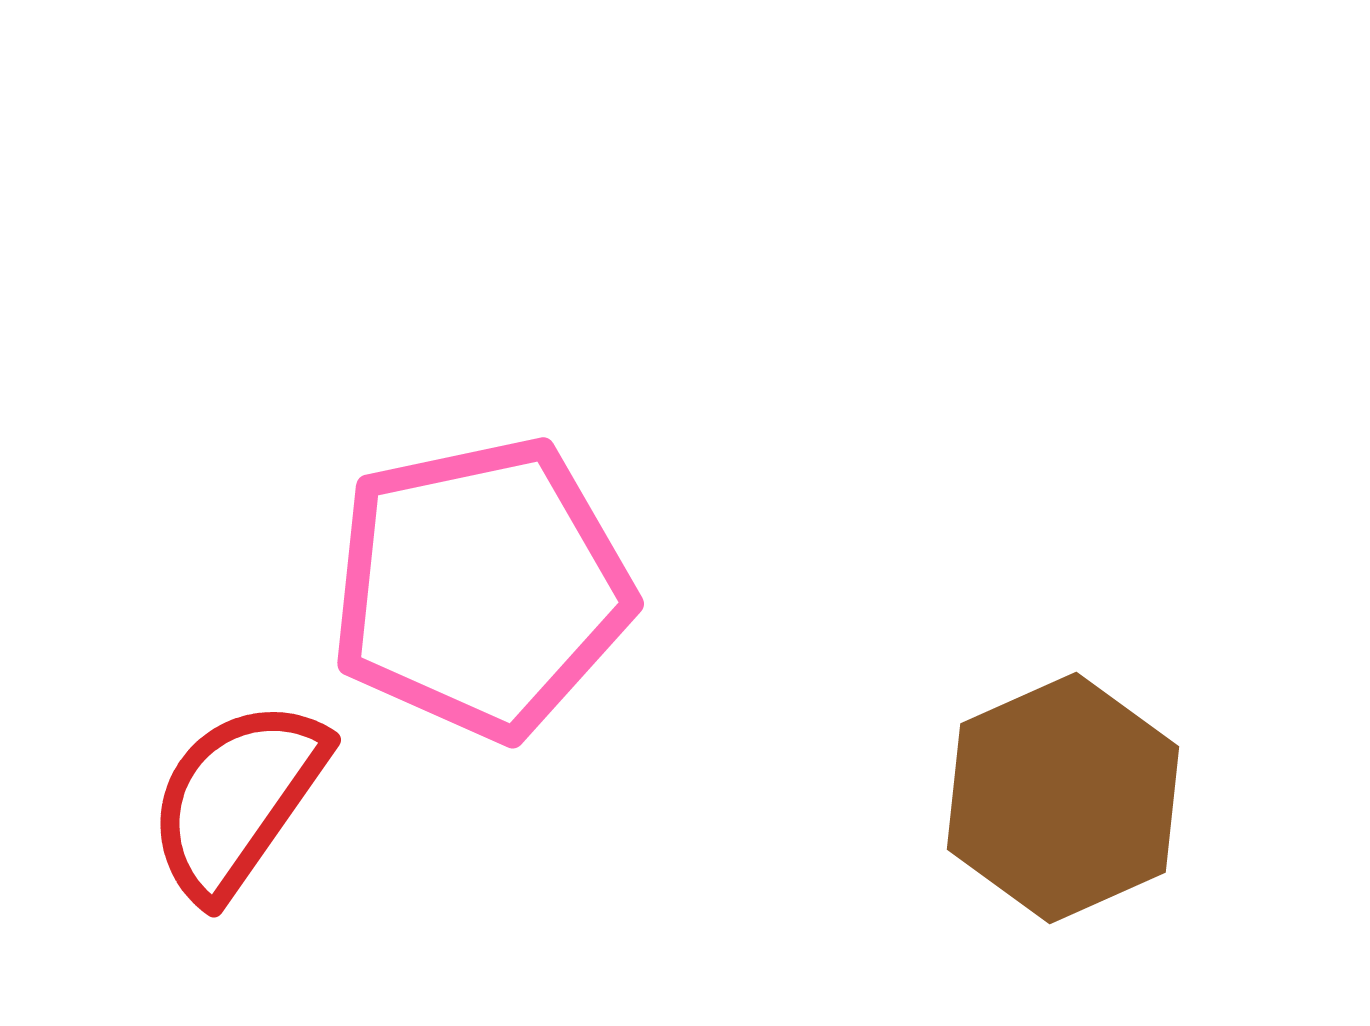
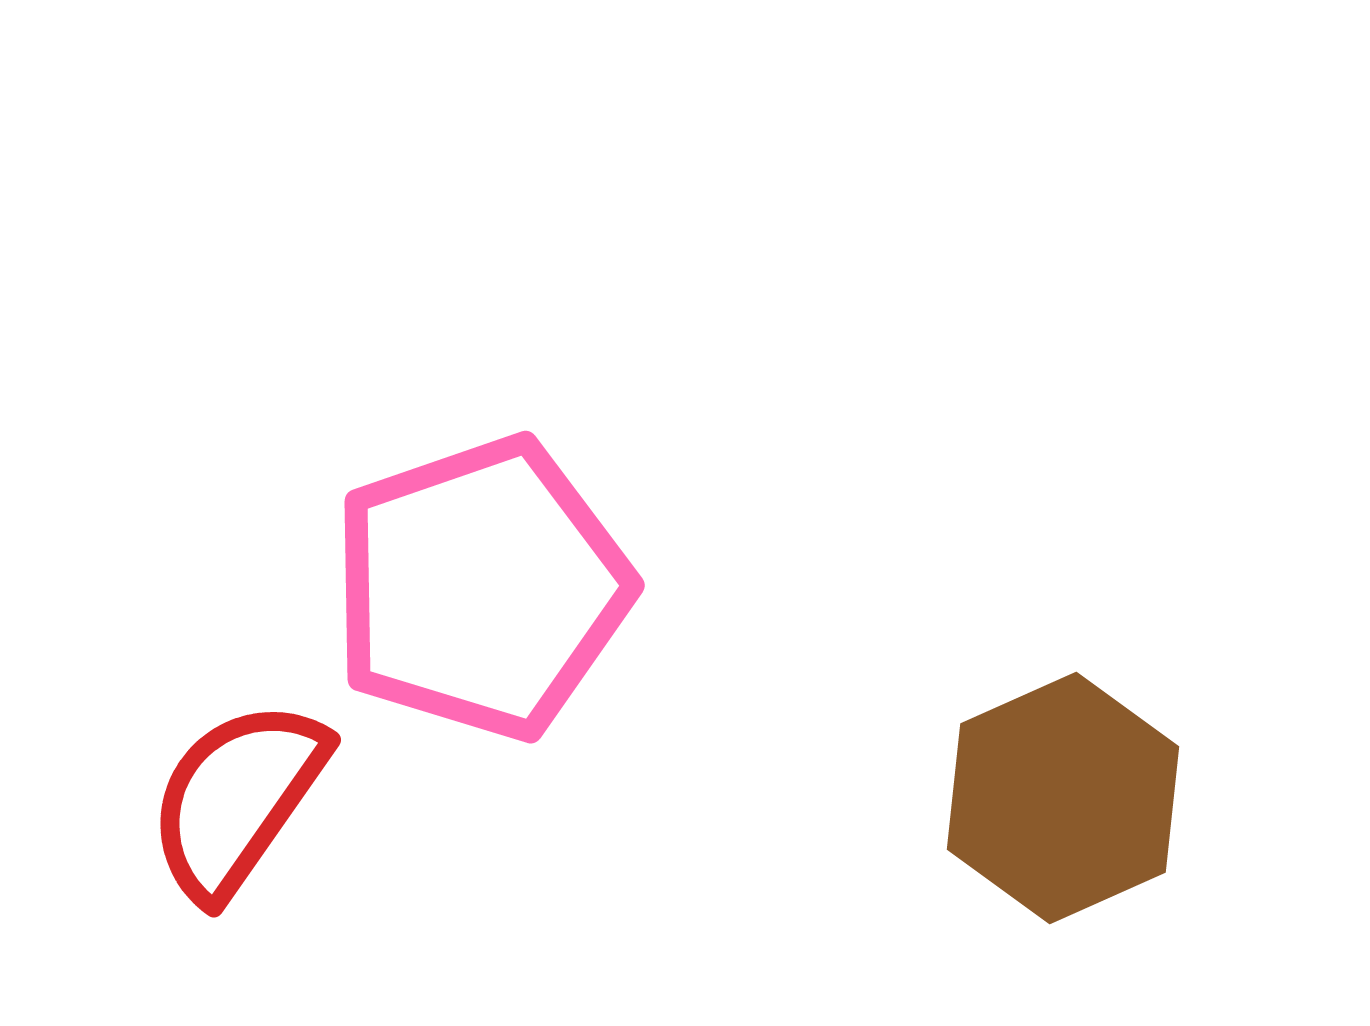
pink pentagon: rotated 7 degrees counterclockwise
